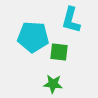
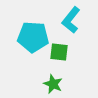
cyan L-shape: rotated 24 degrees clockwise
green star: rotated 18 degrees clockwise
